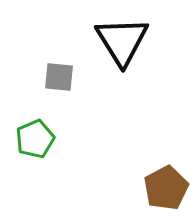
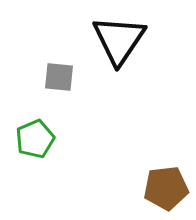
black triangle: moved 3 px left, 1 px up; rotated 6 degrees clockwise
brown pentagon: rotated 21 degrees clockwise
